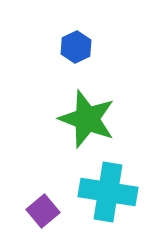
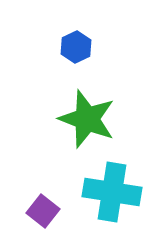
cyan cross: moved 4 px right
purple square: rotated 12 degrees counterclockwise
